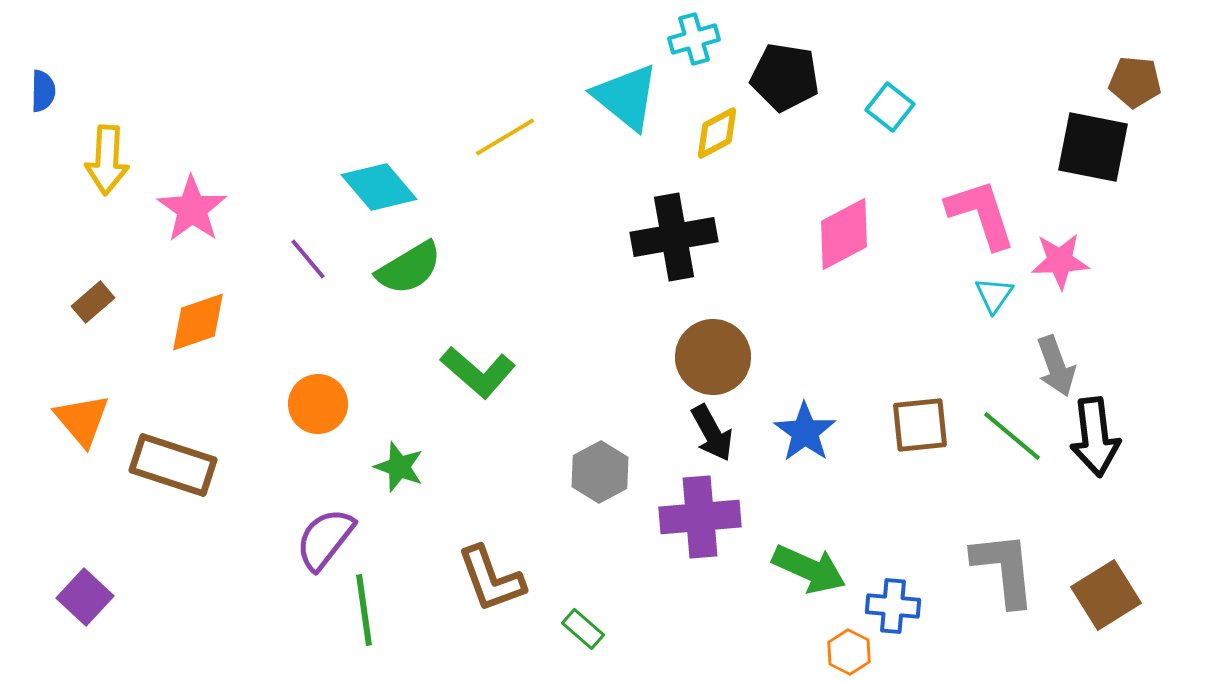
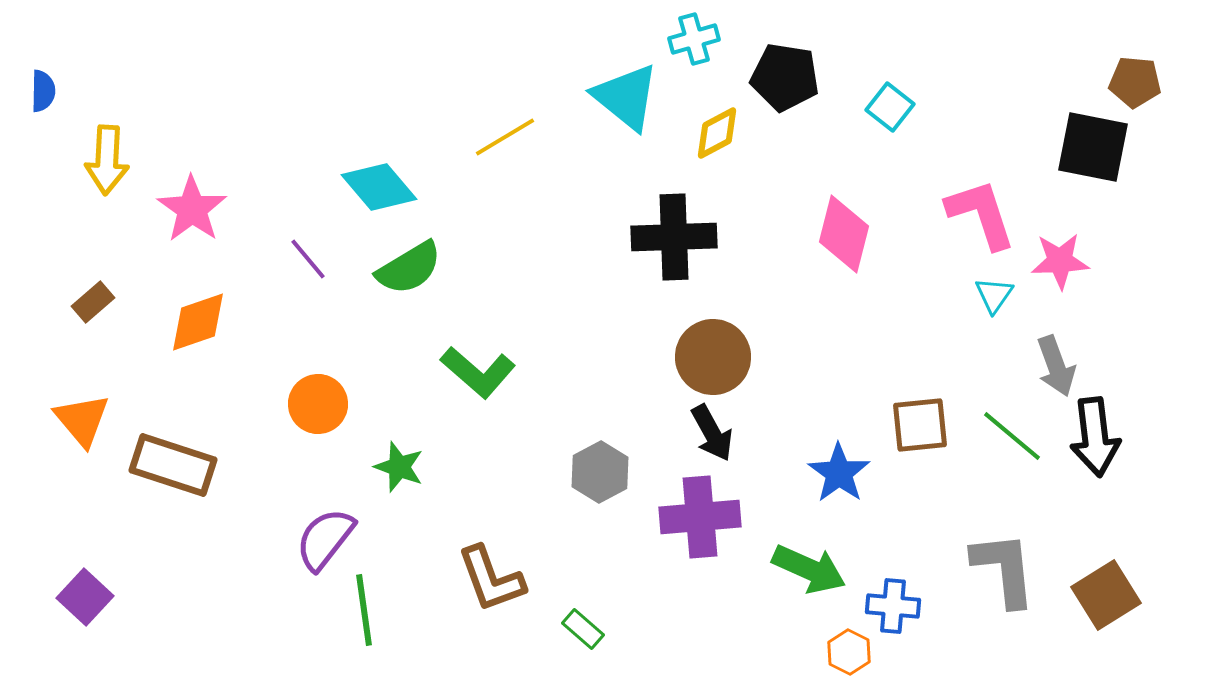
pink diamond at (844, 234): rotated 48 degrees counterclockwise
black cross at (674, 237): rotated 8 degrees clockwise
blue star at (805, 432): moved 34 px right, 41 px down
